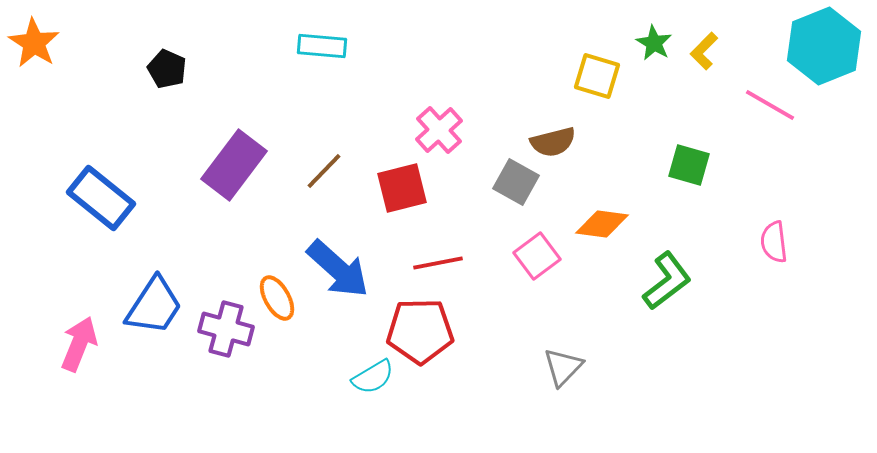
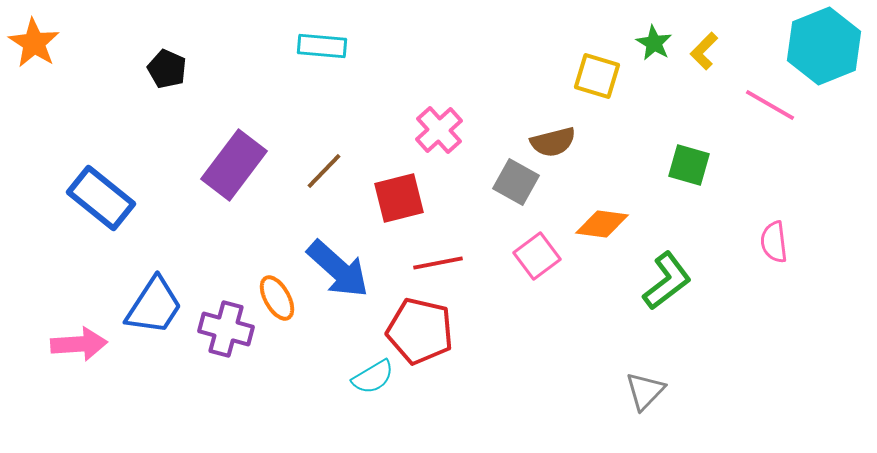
red square: moved 3 px left, 10 px down
red pentagon: rotated 14 degrees clockwise
pink arrow: rotated 64 degrees clockwise
gray triangle: moved 82 px right, 24 px down
